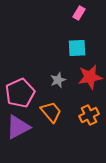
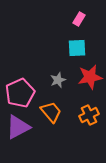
pink rectangle: moved 6 px down
